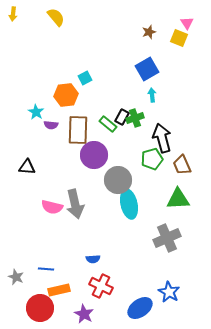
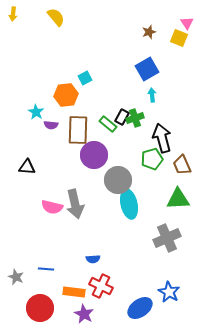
orange rectangle: moved 15 px right, 2 px down; rotated 20 degrees clockwise
